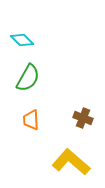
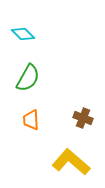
cyan diamond: moved 1 px right, 6 px up
